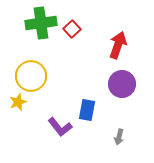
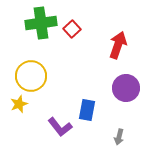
purple circle: moved 4 px right, 4 px down
yellow star: moved 1 px right, 2 px down
